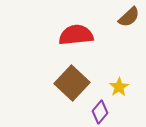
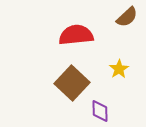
brown semicircle: moved 2 px left
yellow star: moved 18 px up
purple diamond: moved 1 px up; rotated 40 degrees counterclockwise
